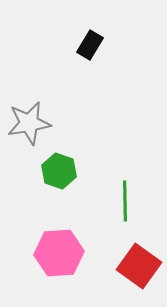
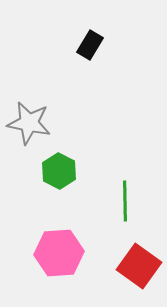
gray star: rotated 21 degrees clockwise
green hexagon: rotated 8 degrees clockwise
